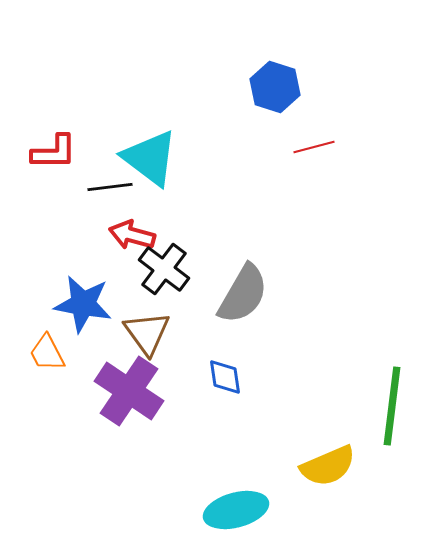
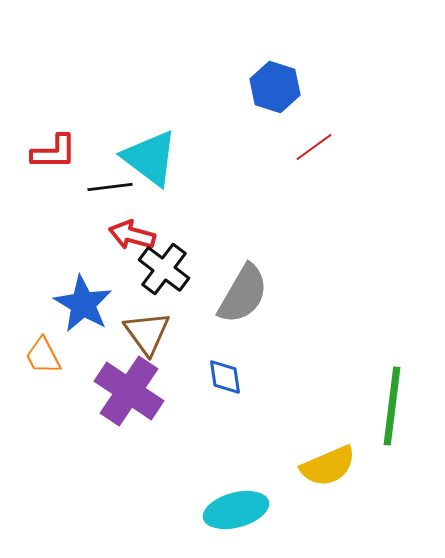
red line: rotated 21 degrees counterclockwise
blue star: rotated 20 degrees clockwise
orange trapezoid: moved 4 px left, 3 px down
